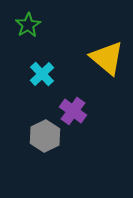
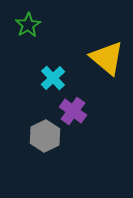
cyan cross: moved 11 px right, 4 px down
